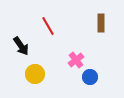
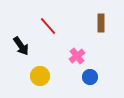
red line: rotated 12 degrees counterclockwise
pink cross: moved 1 px right, 4 px up
yellow circle: moved 5 px right, 2 px down
